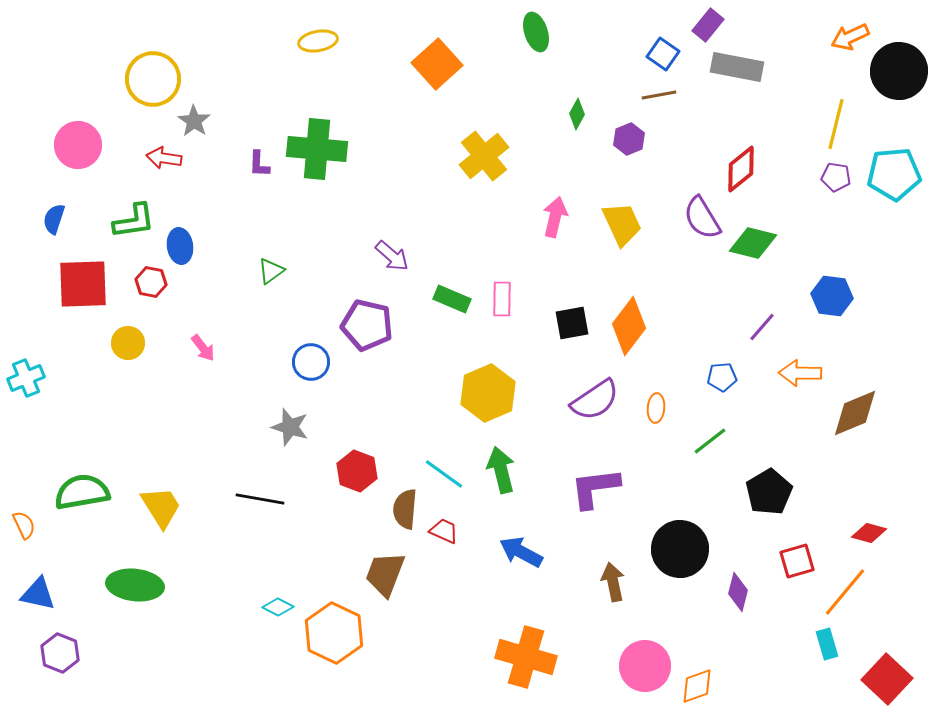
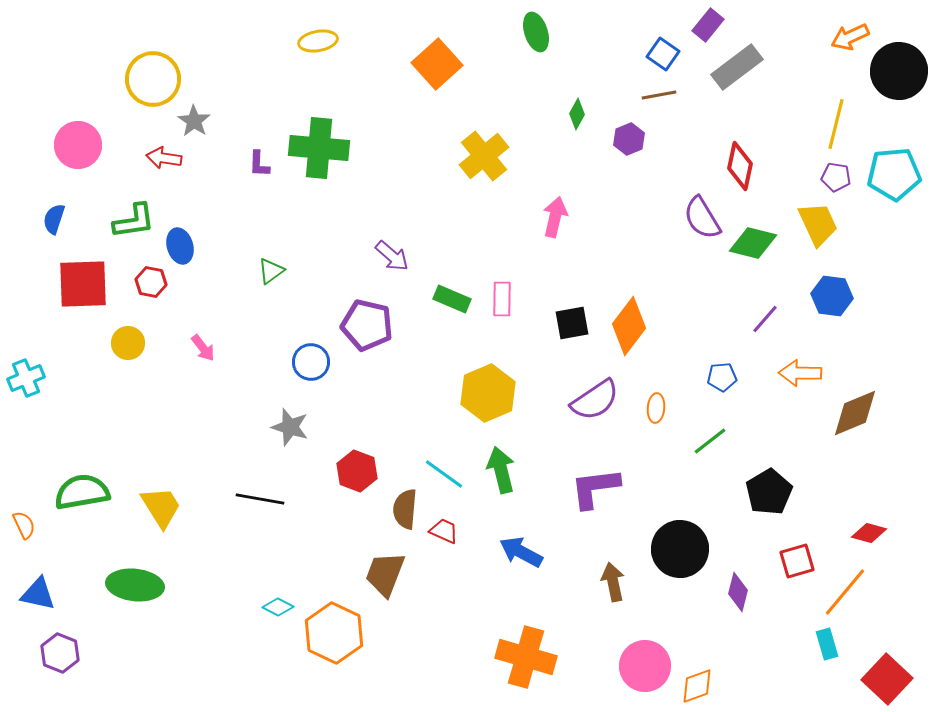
gray rectangle at (737, 67): rotated 48 degrees counterclockwise
green cross at (317, 149): moved 2 px right, 1 px up
red diamond at (741, 169): moved 1 px left, 3 px up; rotated 39 degrees counterclockwise
yellow trapezoid at (622, 224): moved 196 px right
blue ellipse at (180, 246): rotated 8 degrees counterclockwise
purple line at (762, 327): moved 3 px right, 8 px up
